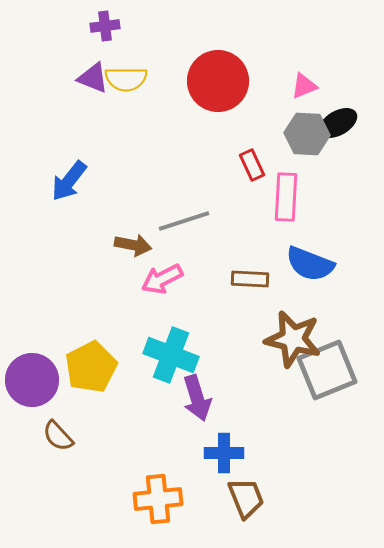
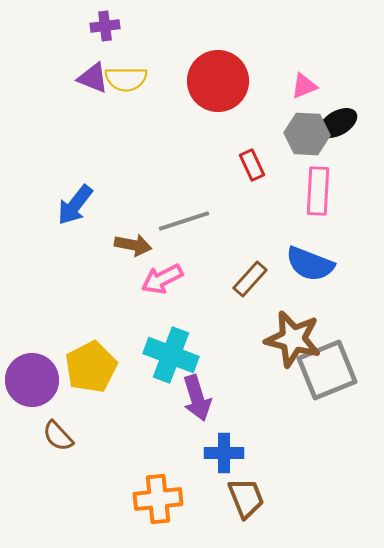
blue arrow: moved 6 px right, 24 px down
pink rectangle: moved 32 px right, 6 px up
brown rectangle: rotated 51 degrees counterclockwise
